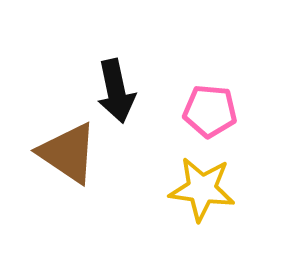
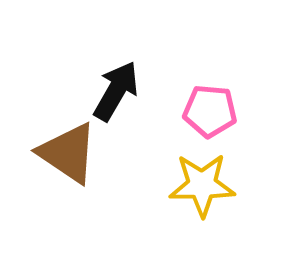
black arrow: rotated 138 degrees counterclockwise
yellow star: moved 4 px up; rotated 8 degrees counterclockwise
